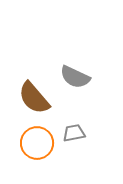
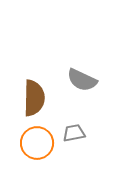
gray semicircle: moved 7 px right, 3 px down
brown semicircle: rotated 138 degrees counterclockwise
